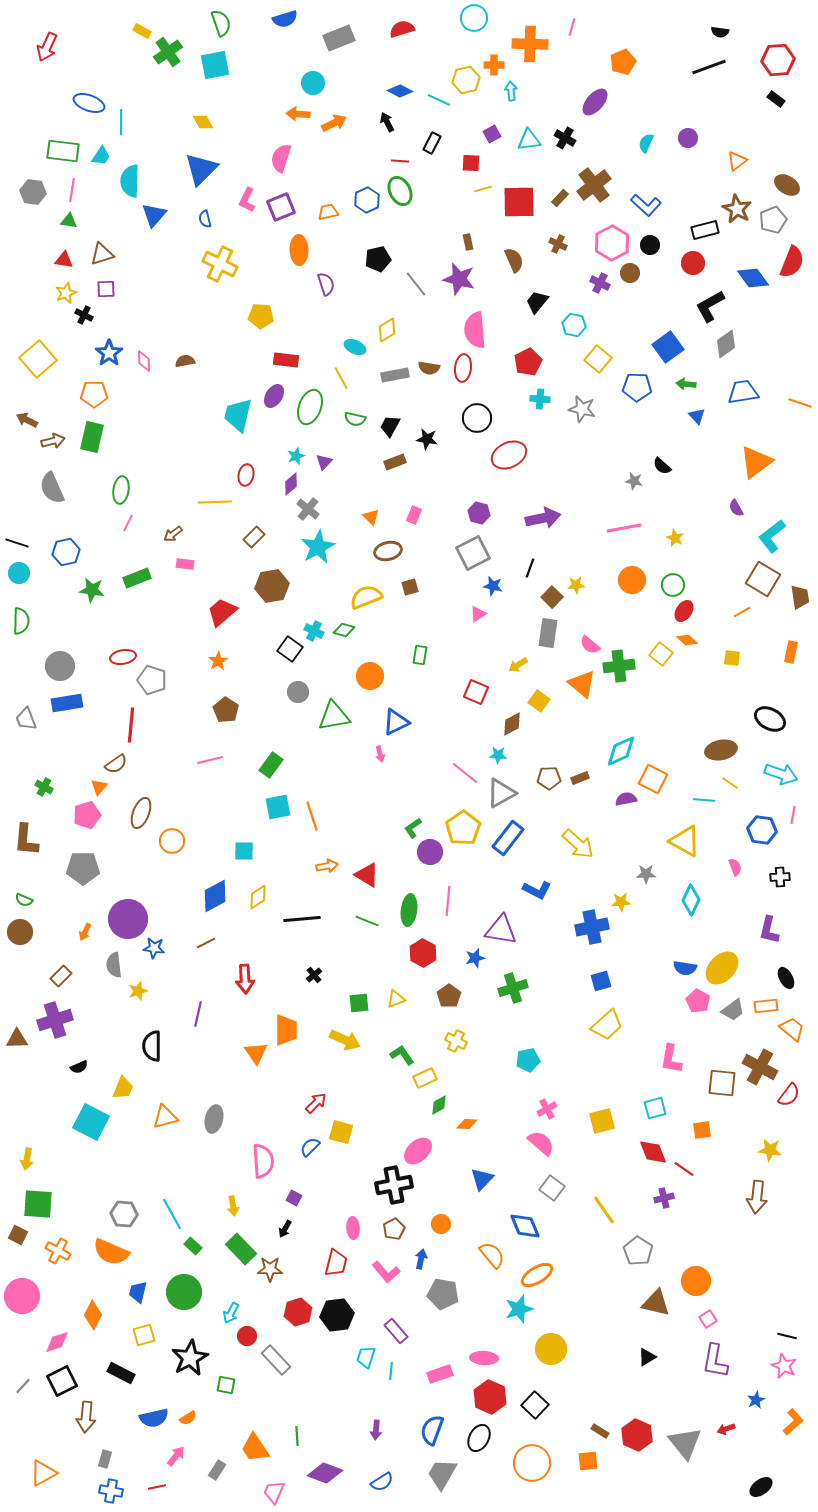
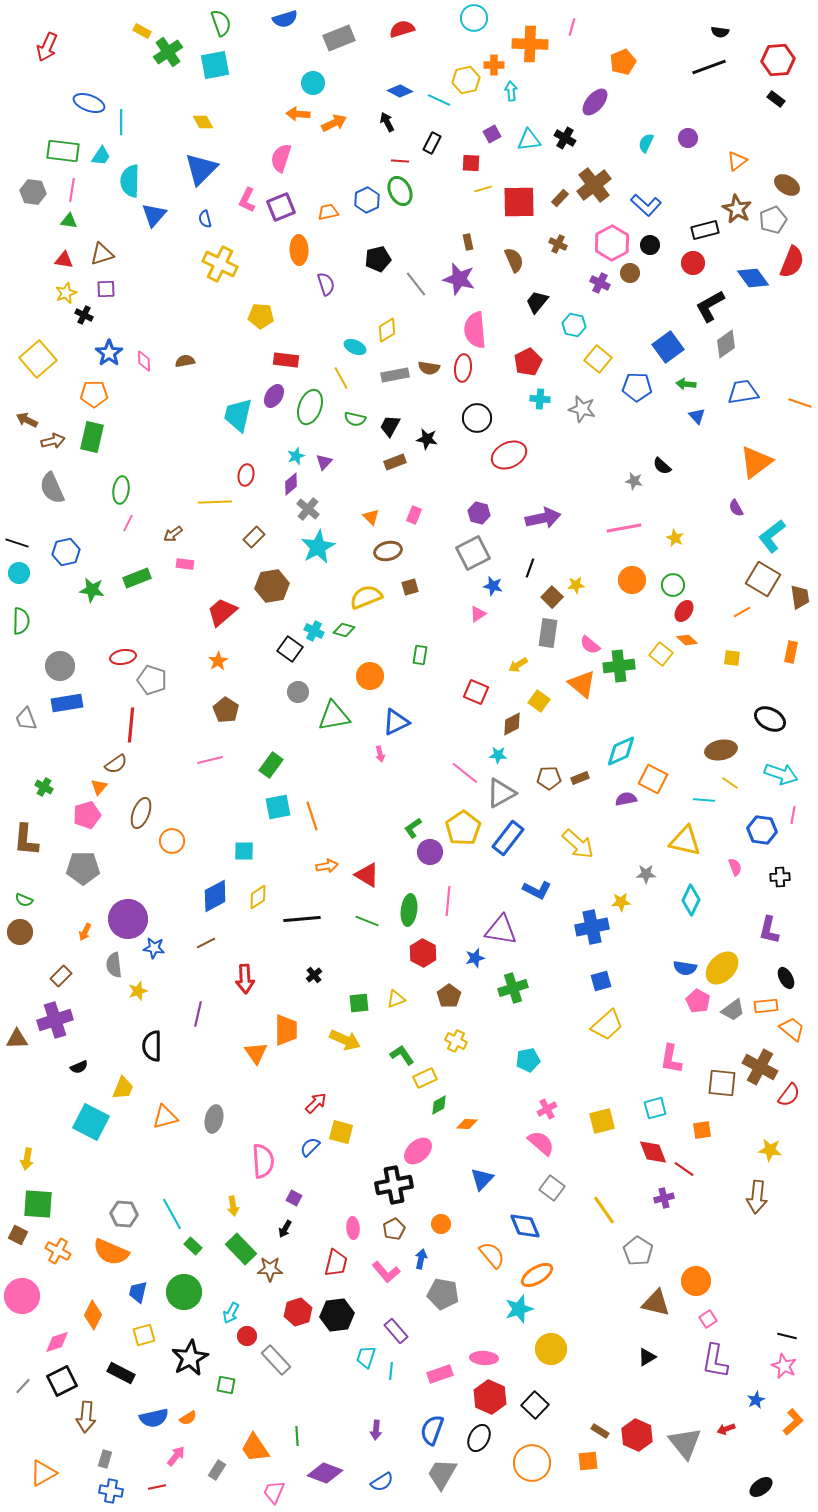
yellow triangle at (685, 841): rotated 16 degrees counterclockwise
